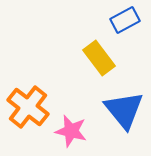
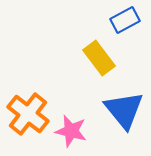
orange cross: moved 7 px down
